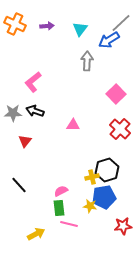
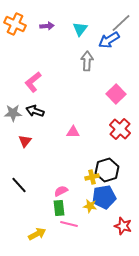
pink triangle: moved 7 px down
red star: rotated 24 degrees clockwise
yellow arrow: moved 1 px right
